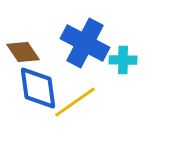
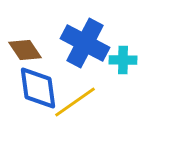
brown diamond: moved 2 px right, 2 px up
